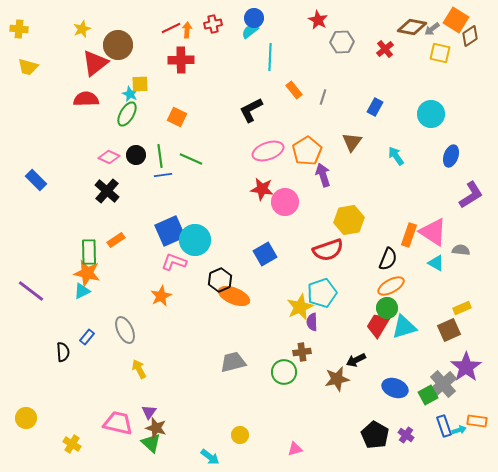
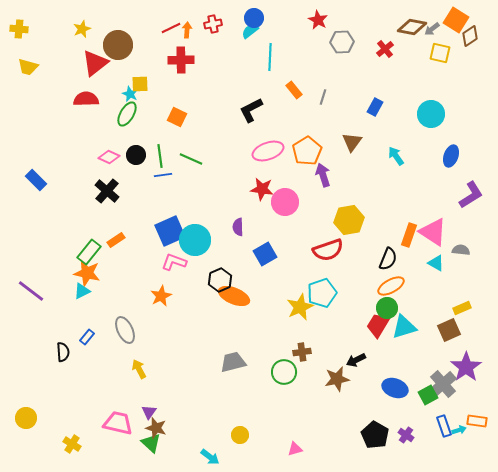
green rectangle at (89, 252): rotated 40 degrees clockwise
purple semicircle at (312, 322): moved 74 px left, 95 px up
